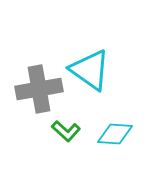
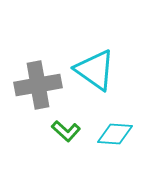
cyan triangle: moved 5 px right
gray cross: moved 1 px left, 4 px up
